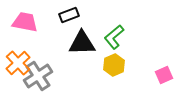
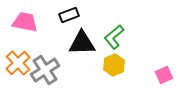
gray cross: moved 7 px right, 6 px up
